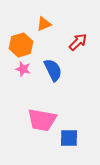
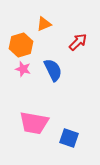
pink trapezoid: moved 8 px left, 3 px down
blue square: rotated 18 degrees clockwise
